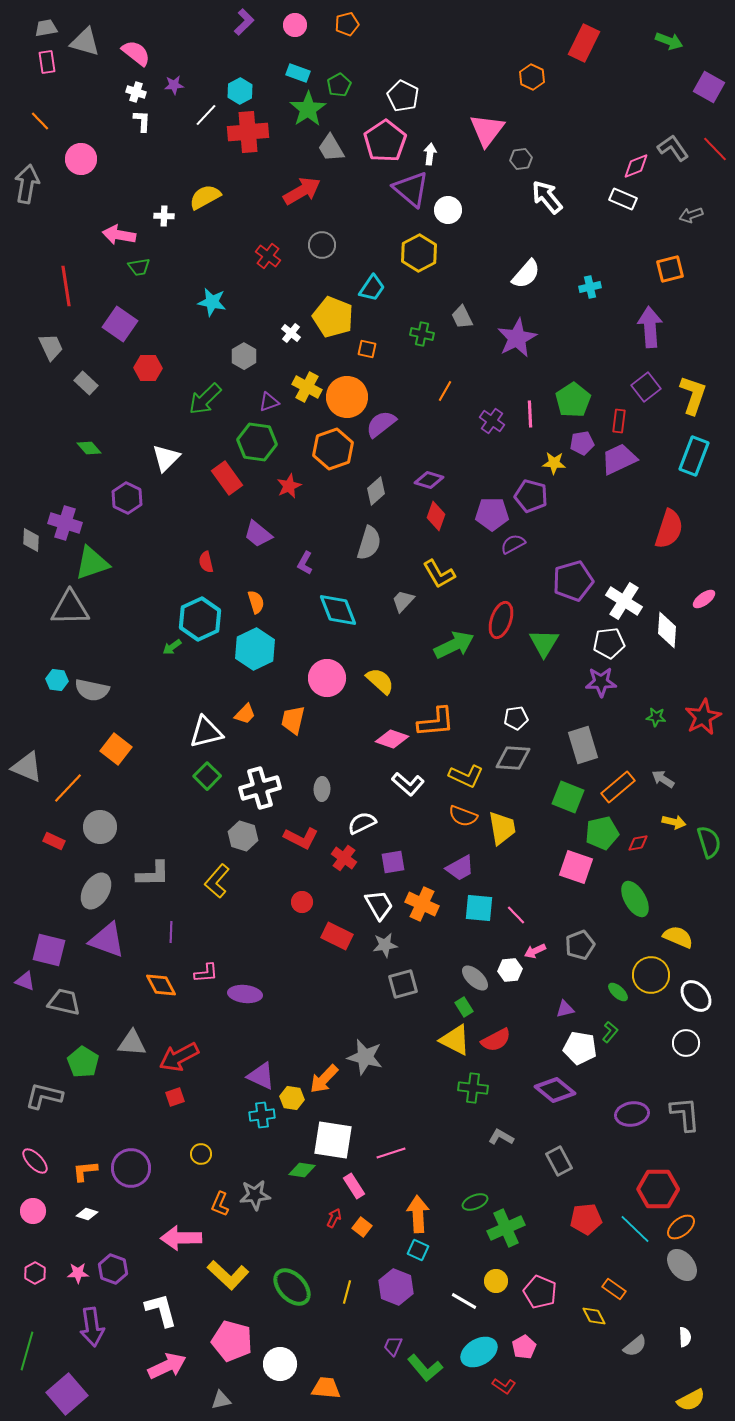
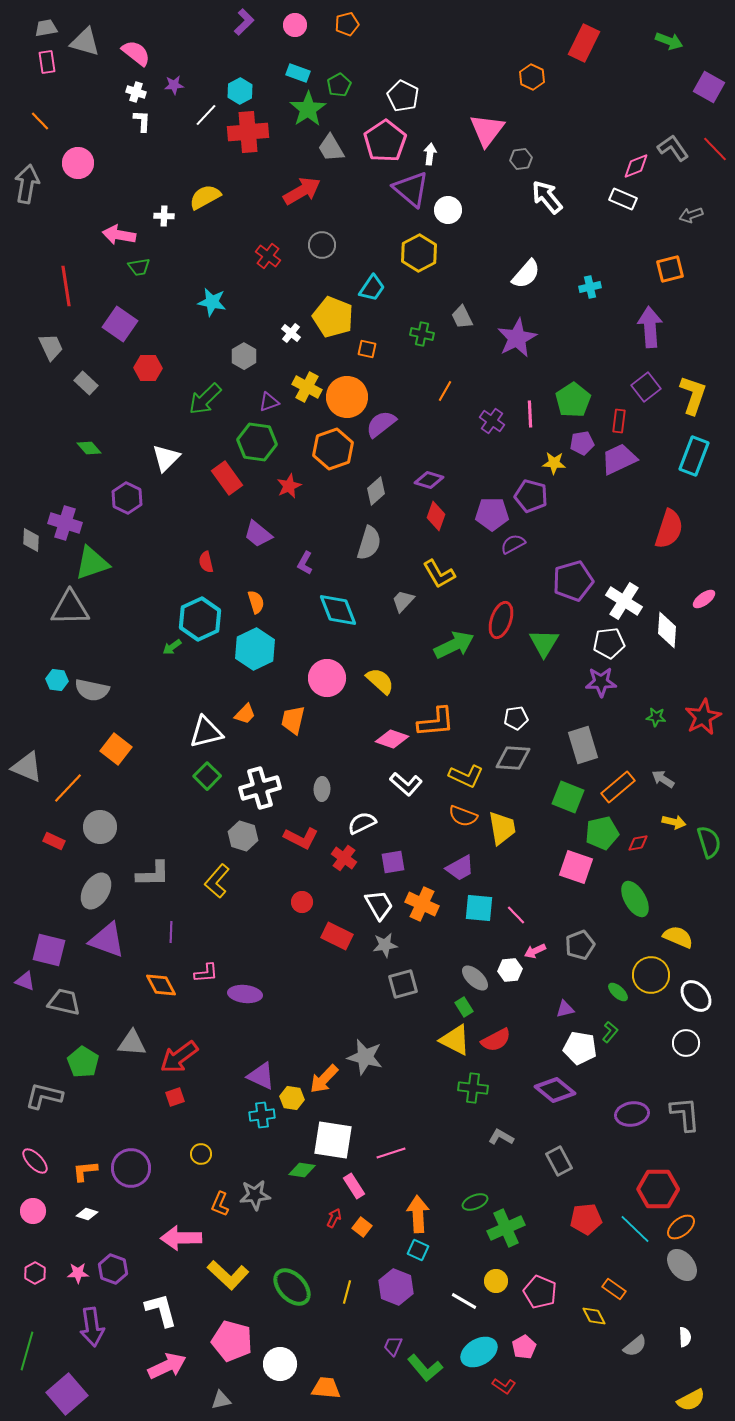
pink circle at (81, 159): moved 3 px left, 4 px down
white L-shape at (408, 784): moved 2 px left
red arrow at (179, 1057): rotated 9 degrees counterclockwise
